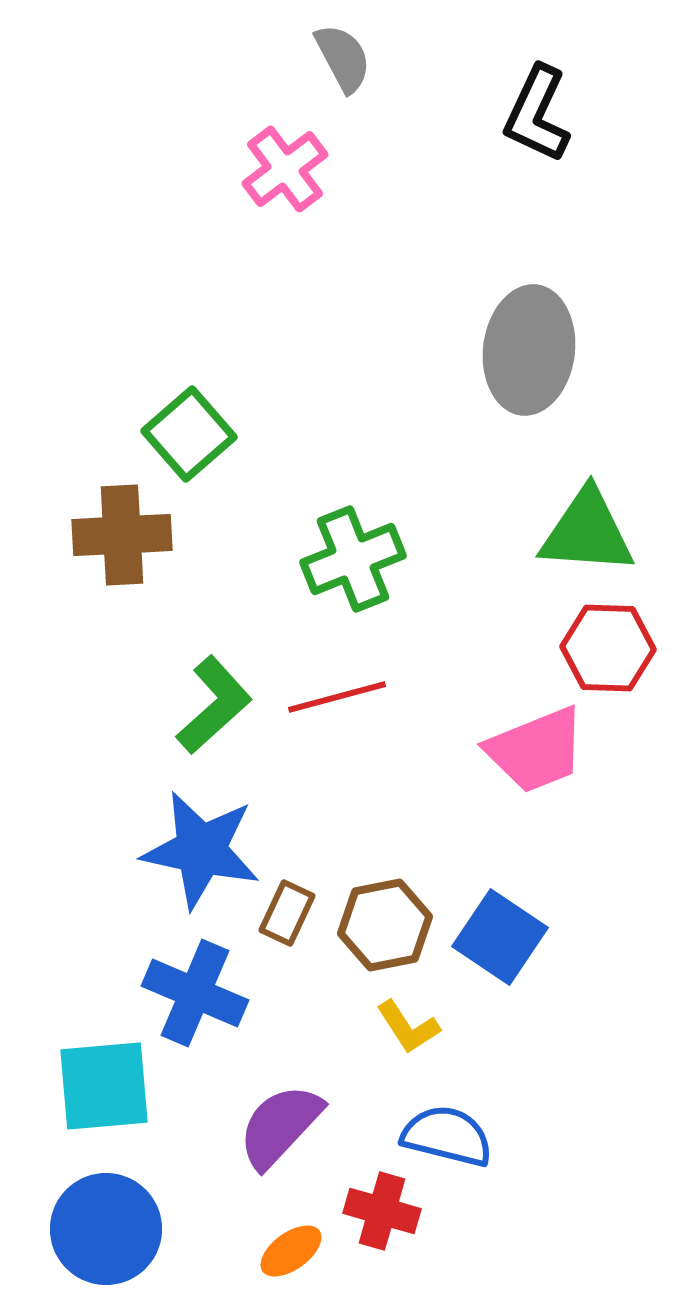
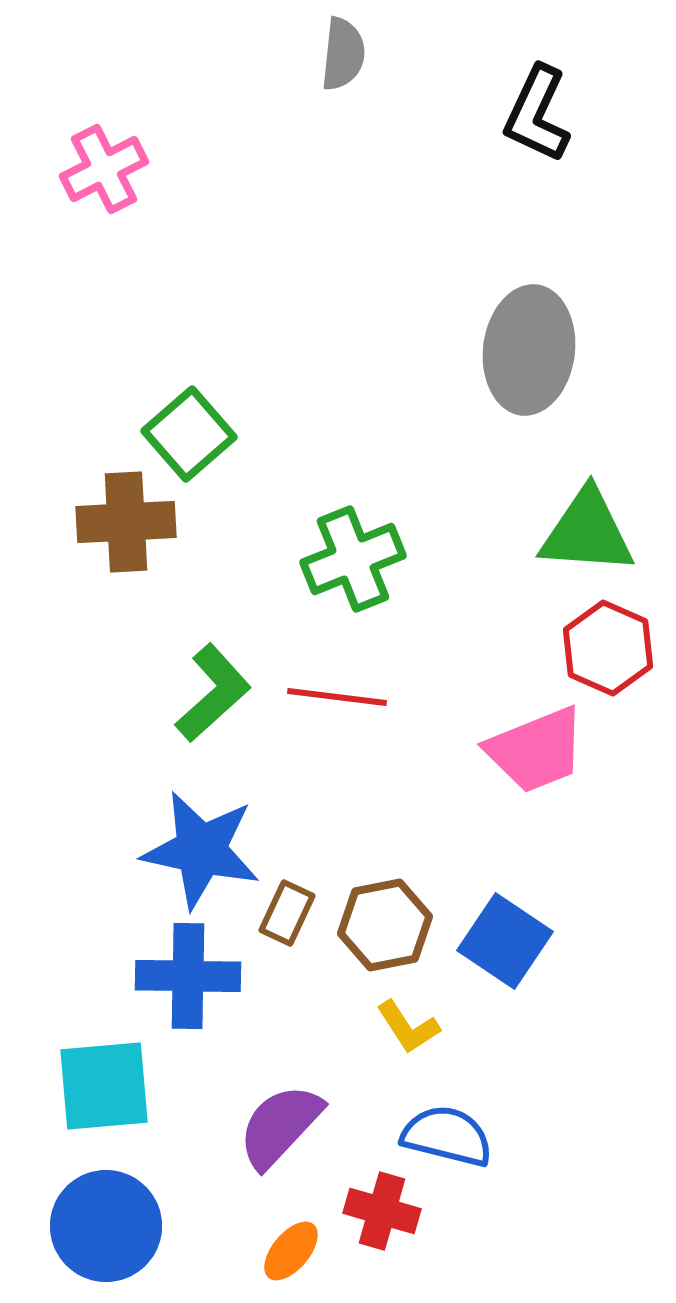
gray semicircle: moved 4 px up; rotated 34 degrees clockwise
pink cross: moved 181 px left; rotated 10 degrees clockwise
brown cross: moved 4 px right, 13 px up
red hexagon: rotated 22 degrees clockwise
red line: rotated 22 degrees clockwise
green L-shape: moved 1 px left, 12 px up
blue square: moved 5 px right, 4 px down
blue cross: moved 7 px left, 17 px up; rotated 22 degrees counterclockwise
blue circle: moved 3 px up
orange ellipse: rotated 14 degrees counterclockwise
